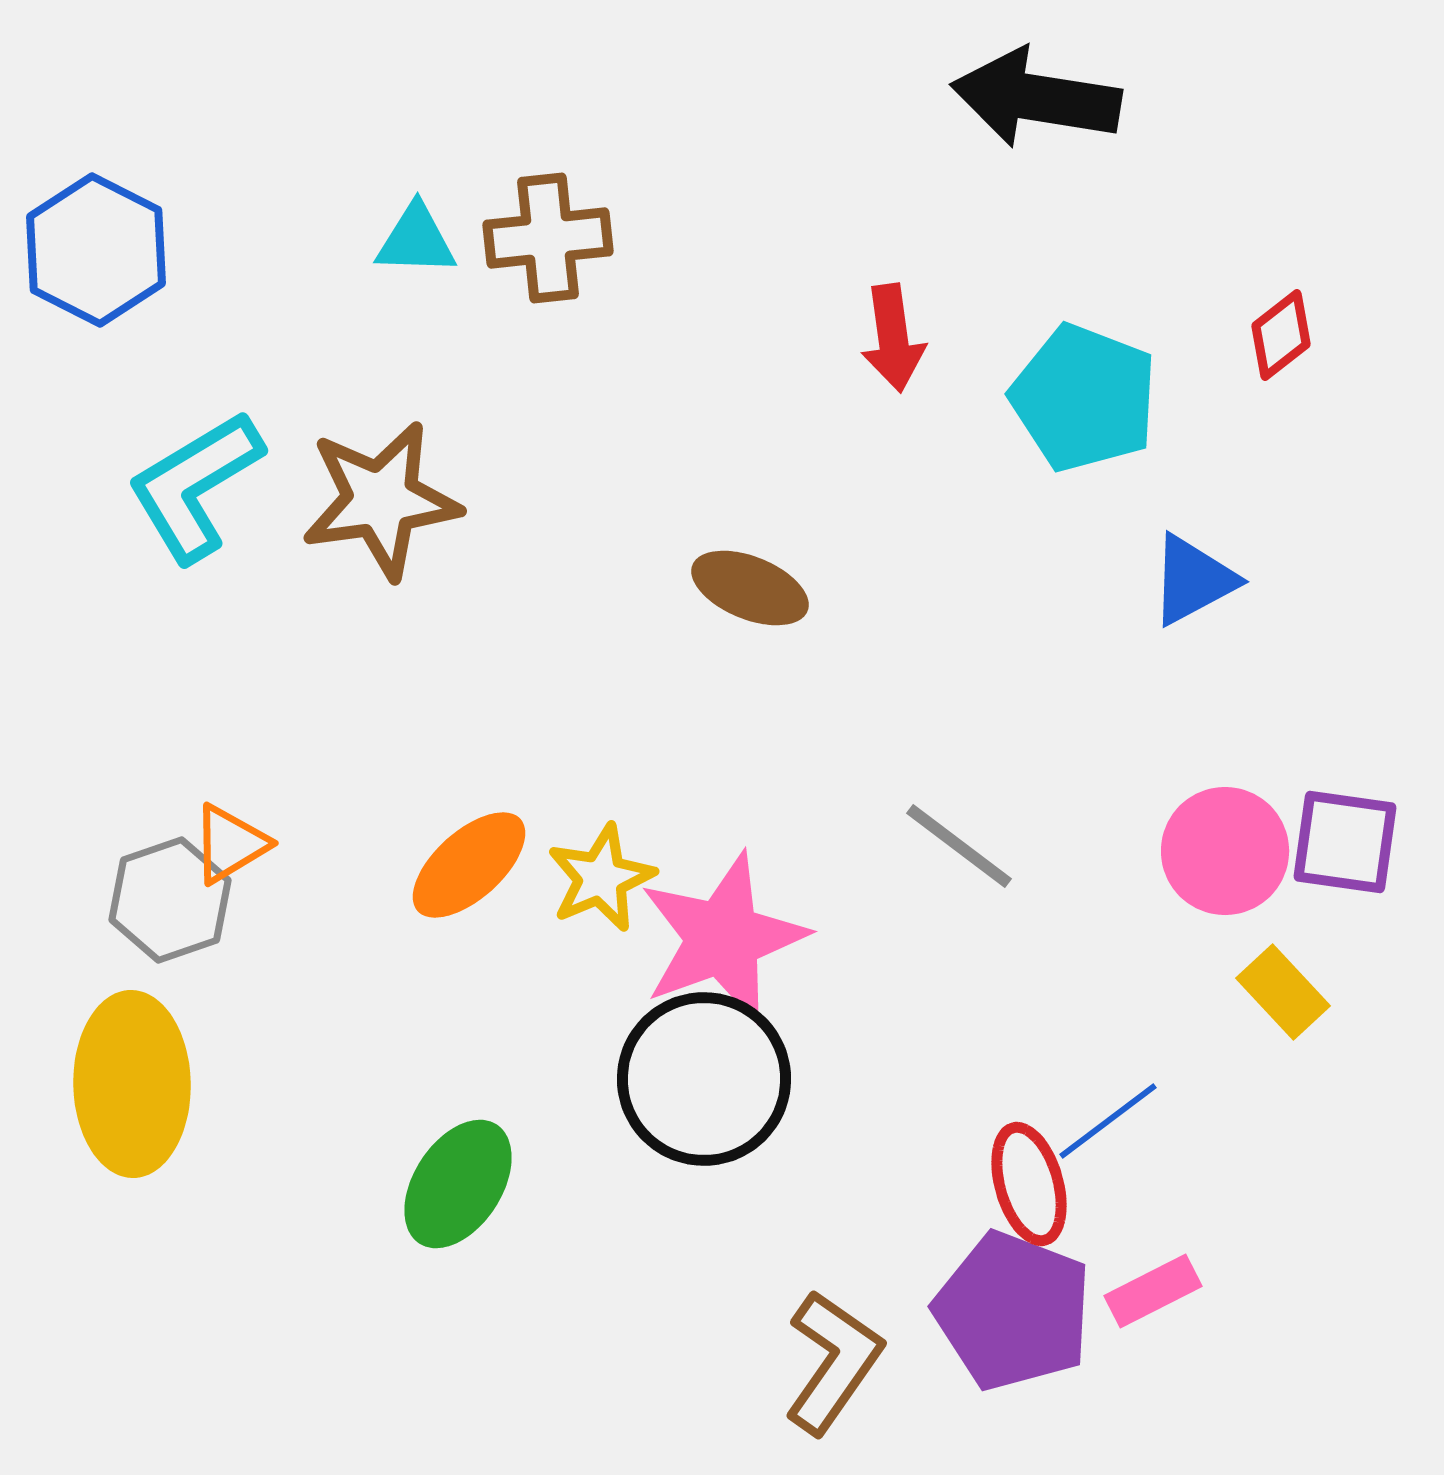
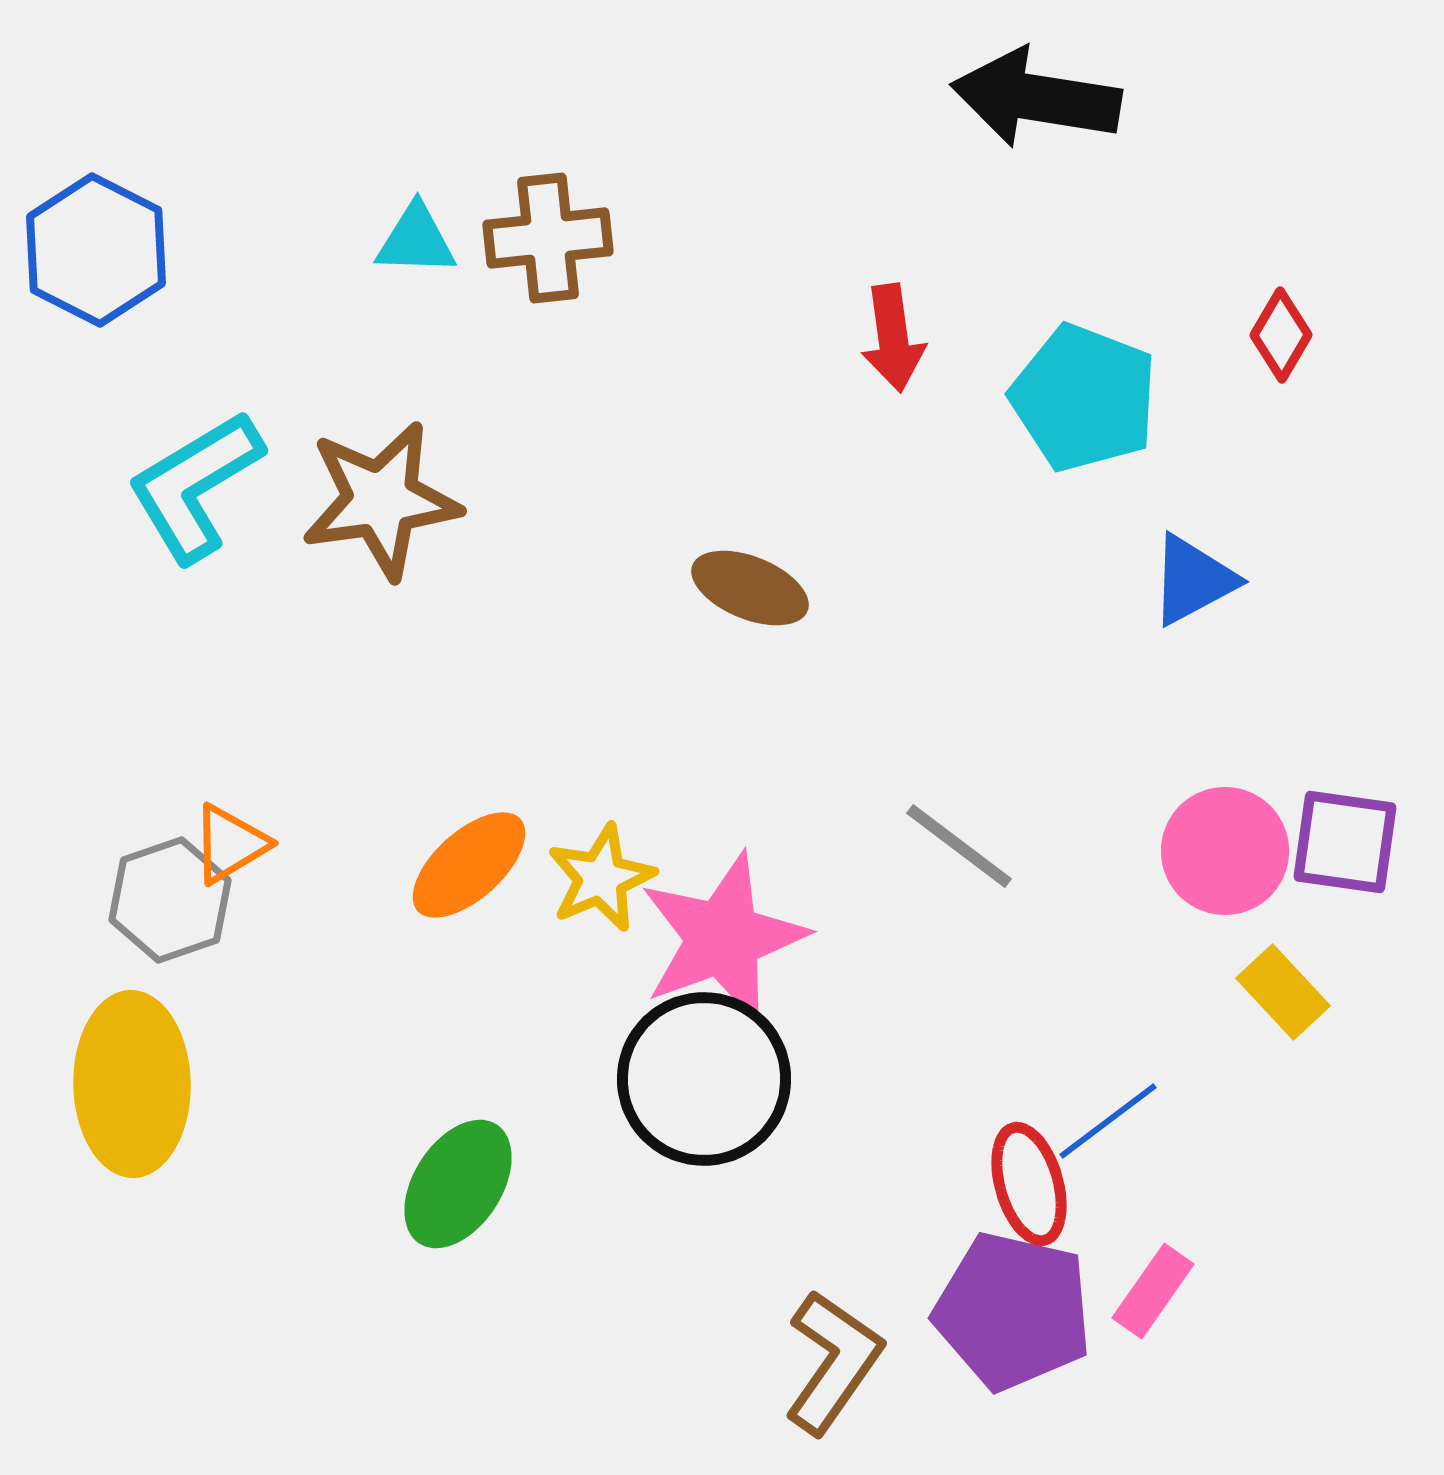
red diamond: rotated 22 degrees counterclockwise
pink rectangle: rotated 28 degrees counterclockwise
purple pentagon: rotated 8 degrees counterclockwise
